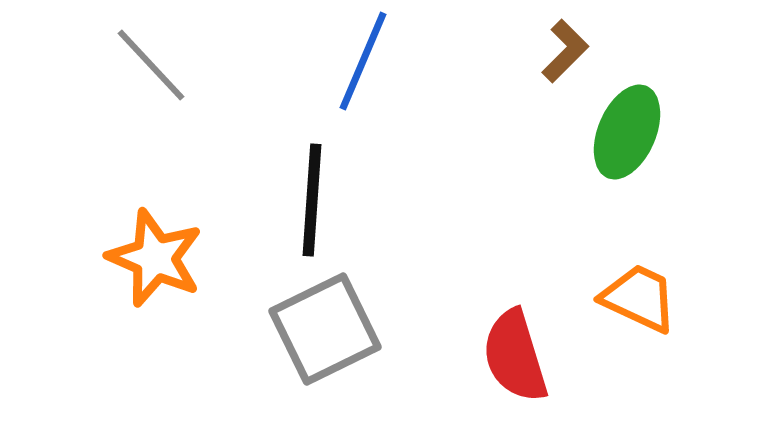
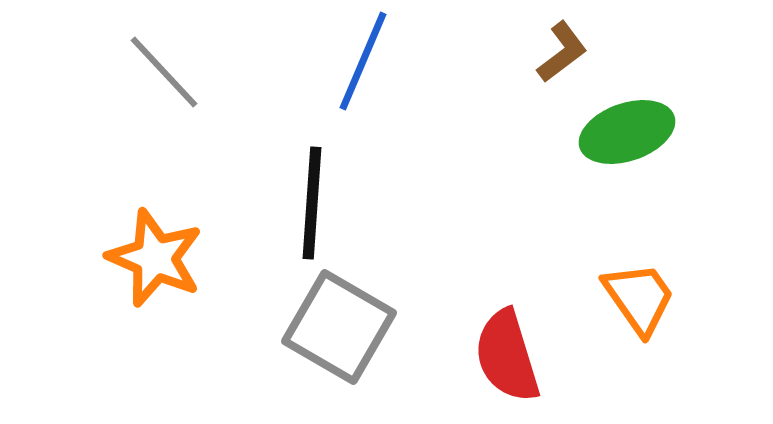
brown L-shape: moved 3 px left, 1 px down; rotated 8 degrees clockwise
gray line: moved 13 px right, 7 px down
green ellipse: rotated 48 degrees clockwise
black line: moved 3 px down
orange trapezoid: rotated 30 degrees clockwise
gray square: moved 14 px right, 2 px up; rotated 34 degrees counterclockwise
red semicircle: moved 8 px left
